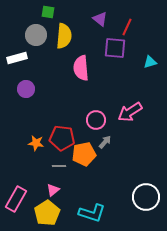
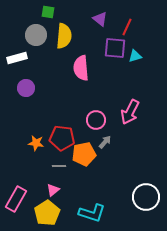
cyan triangle: moved 15 px left, 6 px up
purple circle: moved 1 px up
pink arrow: rotated 30 degrees counterclockwise
